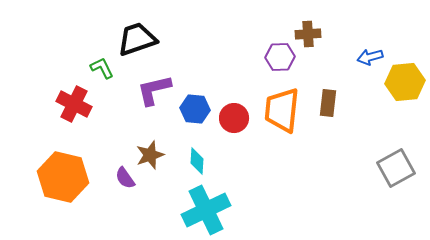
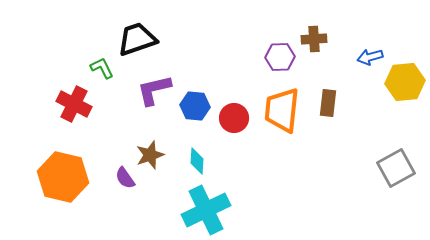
brown cross: moved 6 px right, 5 px down
blue hexagon: moved 3 px up
